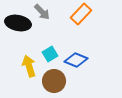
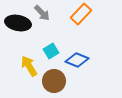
gray arrow: moved 1 px down
cyan square: moved 1 px right, 3 px up
blue diamond: moved 1 px right
yellow arrow: rotated 15 degrees counterclockwise
